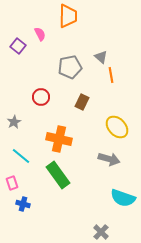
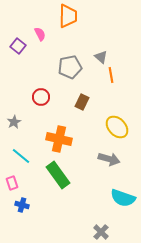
blue cross: moved 1 px left, 1 px down
